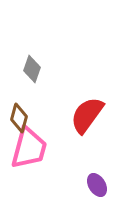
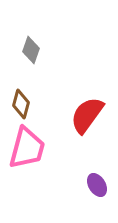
gray diamond: moved 1 px left, 19 px up
brown diamond: moved 2 px right, 14 px up
pink trapezoid: moved 2 px left
